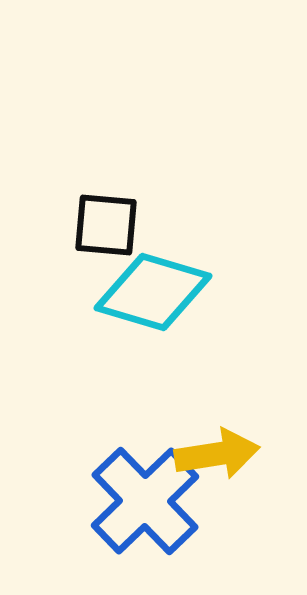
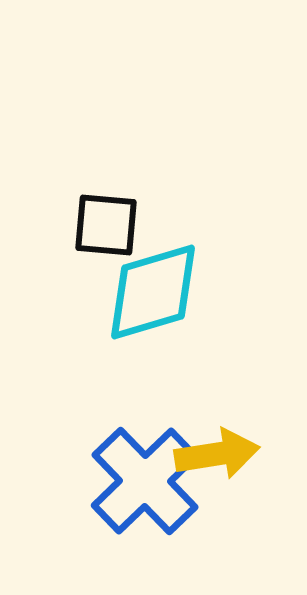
cyan diamond: rotated 33 degrees counterclockwise
blue cross: moved 20 px up
